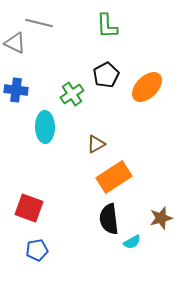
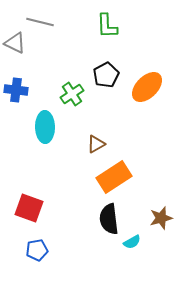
gray line: moved 1 px right, 1 px up
